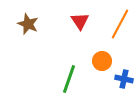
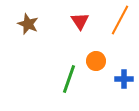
orange line: moved 4 px up
orange circle: moved 6 px left
blue cross: rotated 12 degrees counterclockwise
